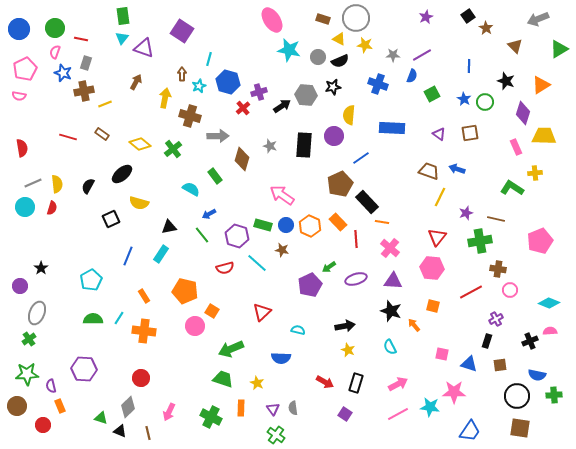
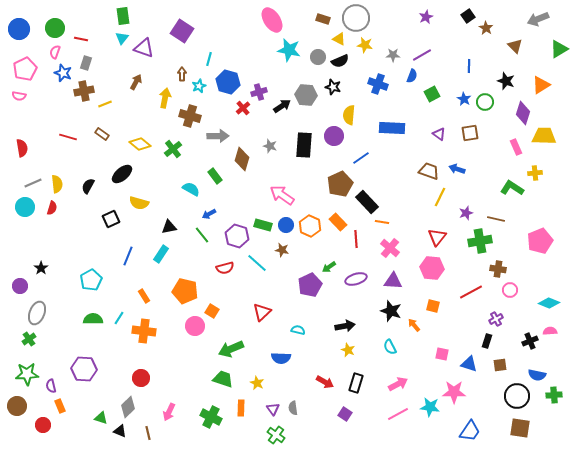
black star at (333, 87): rotated 28 degrees clockwise
